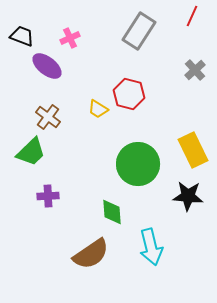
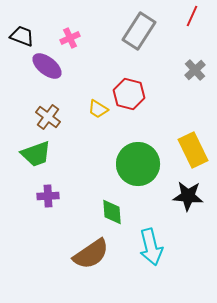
green trapezoid: moved 5 px right, 2 px down; rotated 24 degrees clockwise
